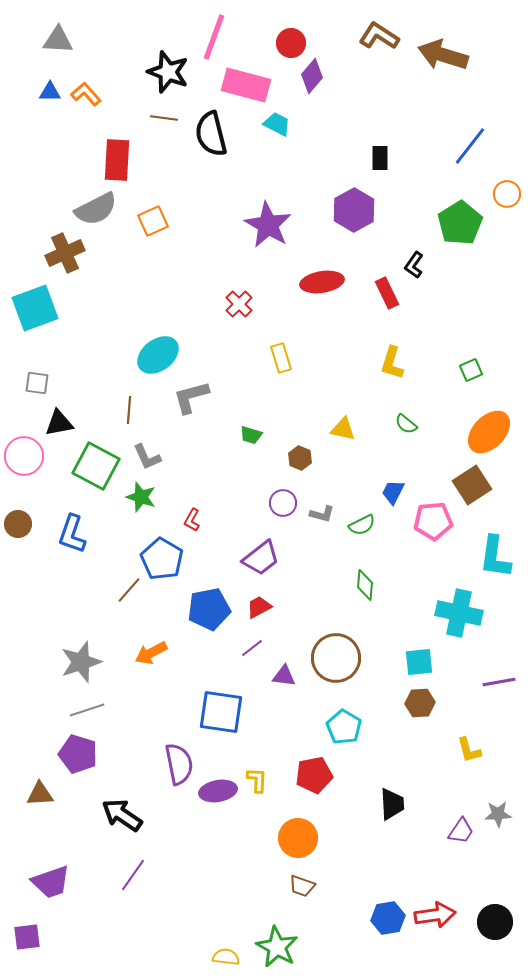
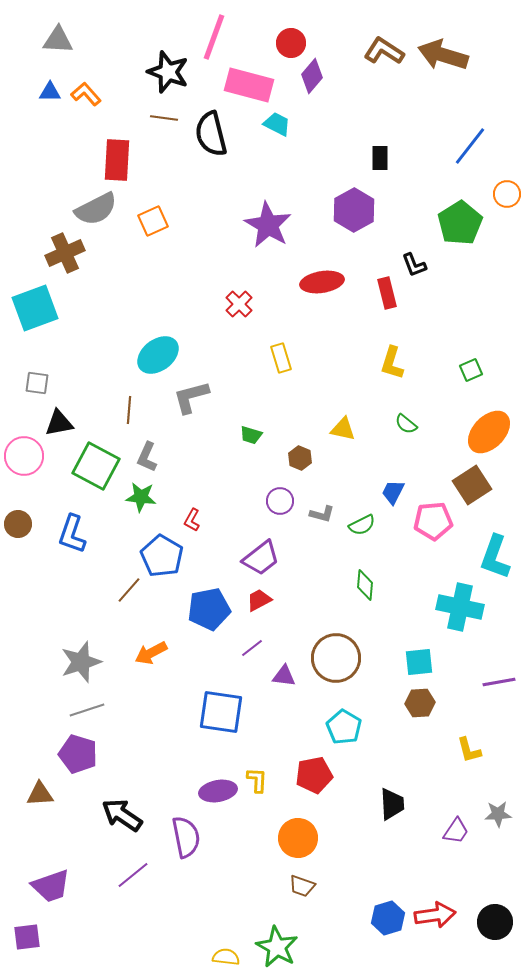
brown L-shape at (379, 36): moved 5 px right, 15 px down
pink rectangle at (246, 85): moved 3 px right
black L-shape at (414, 265): rotated 56 degrees counterclockwise
red rectangle at (387, 293): rotated 12 degrees clockwise
gray L-shape at (147, 457): rotated 48 degrees clockwise
green star at (141, 497): rotated 12 degrees counterclockwise
purple circle at (283, 503): moved 3 px left, 2 px up
cyan L-shape at (495, 557): rotated 12 degrees clockwise
blue pentagon at (162, 559): moved 3 px up
red trapezoid at (259, 607): moved 7 px up
cyan cross at (459, 613): moved 1 px right, 6 px up
purple semicircle at (179, 764): moved 7 px right, 73 px down
purple trapezoid at (461, 831): moved 5 px left
purple line at (133, 875): rotated 16 degrees clockwise
purple trapezoid at (51, 882): moved 4 px down
blue hexagon at (388, 918): rotated 8 degrees counterclockwise
